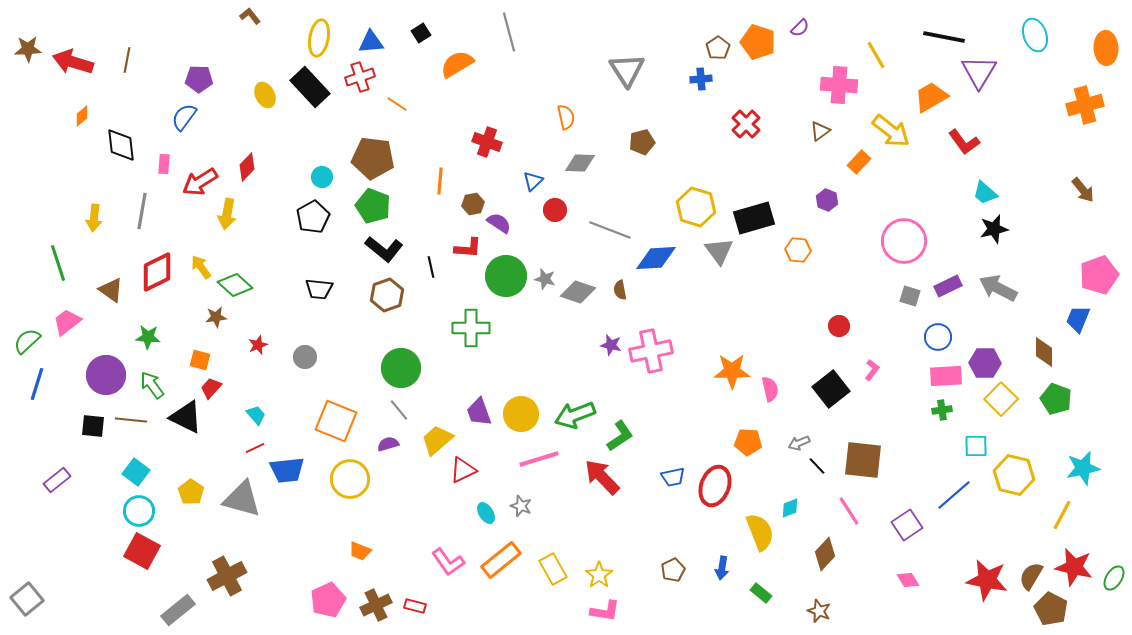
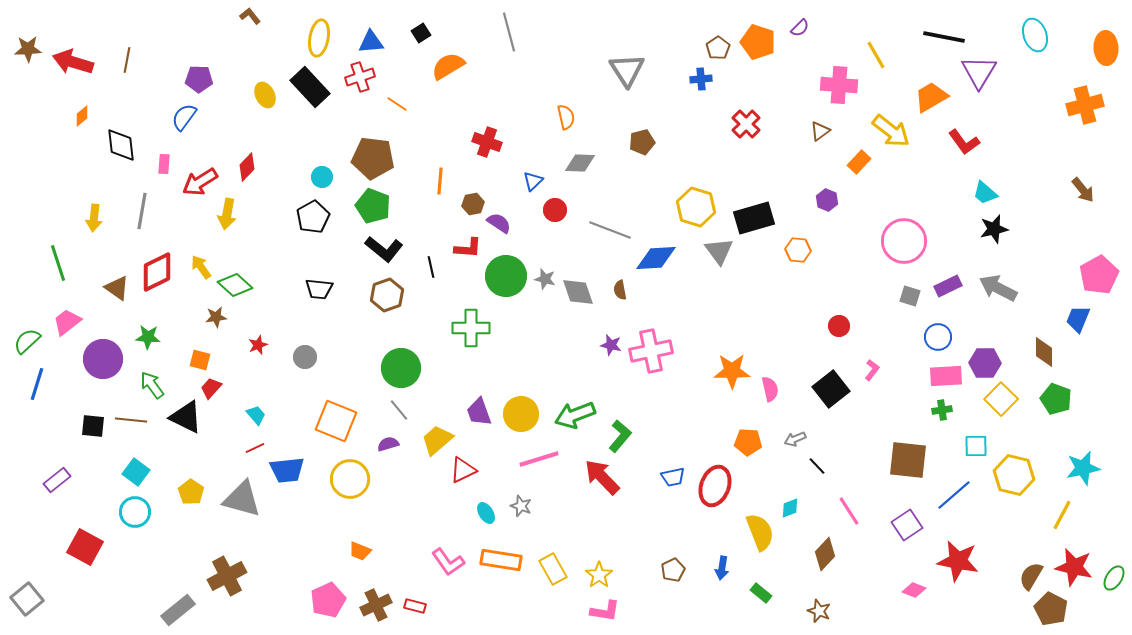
orange semicircle at (457, 64): moved 9 px left, 2 px down
pink pentagon at (1099, 275): rotated 9 degrees counterclockwise
brown triangle at (111, 290): moved 6 px right, 2 px up
gray diamond at (578, 292): rotated 52 degrees clockwise
purple circle at (106, 375): moved 3 px left, 16 px up
green L-shape at (620, 436): rotated 16 degrees counterclockwise
gray arrow at (799, 443): moved 4 px left, 4 px up
brown square at (863, 460): moved 45 px right
cyan circle at (139, 511): moved 4 px left, 1 px down
red square at (142, 551): moved 57 px left, 4 px up
orange rectangle at (501, 560): rotated 48 degrees clockwise
pink diamond at (908, 580): moved 6 px right, 10 px down; rotated 35 degrees counterclockwise
red star at (987, 580): moved 29 px left, 19 px up
